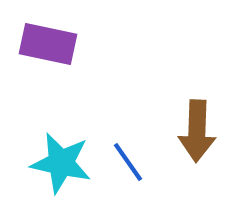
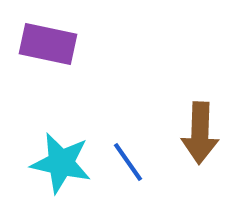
brown arrow: moved 3 px right, 2 px down
